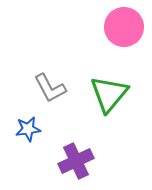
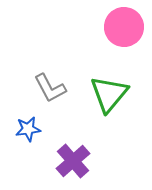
purple cross: moved 3 px left; rotated 16 degrees counterclockwise
